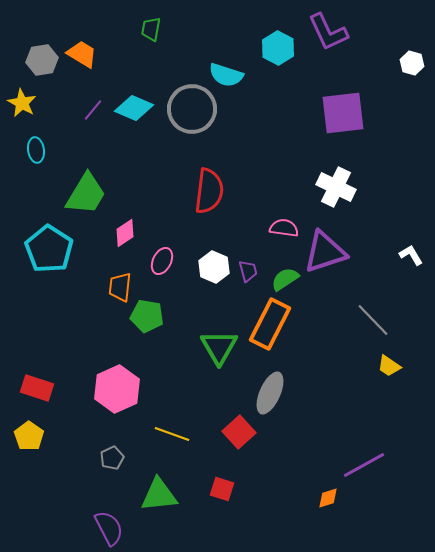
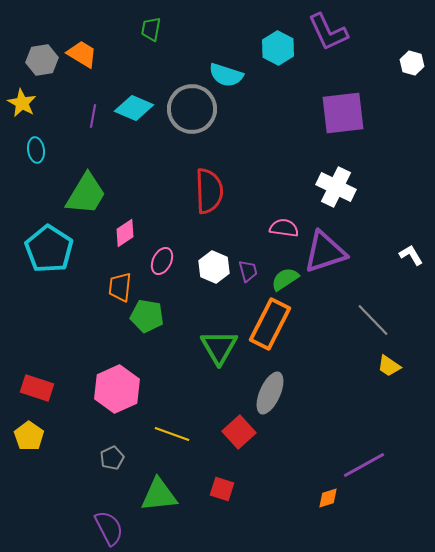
purple line at (93, 110): moved 6 px down; rotated 30 degrees counterclockwise
red semicircle at (209, 191): rotated 9 degrees counterclockwise
